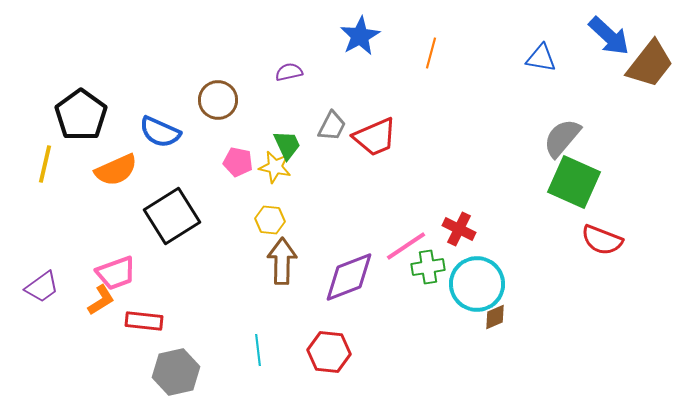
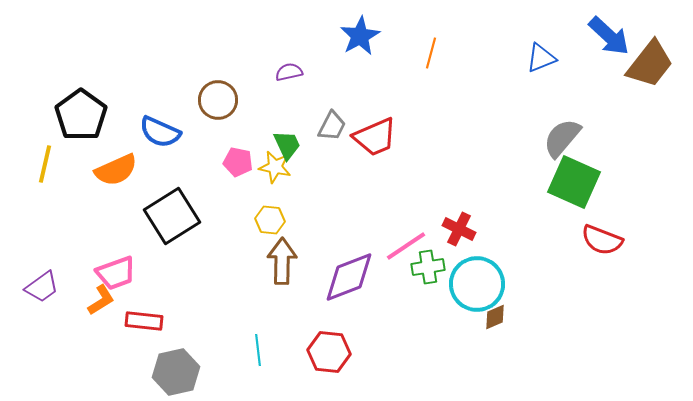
blue triangle: rotated 32 degrees counterclockwise
